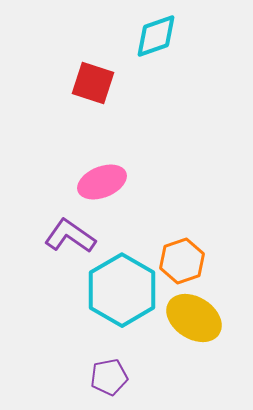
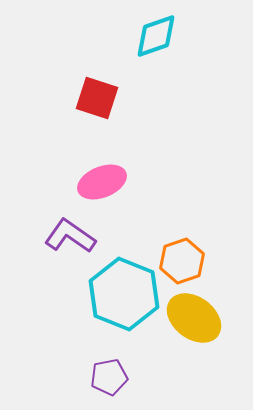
red square: moved 4 px right, 15 px down
cyan hexagon: moved 2 px right, 4 px down; rotated 8 degrees counterclockwise
yellow ellipse: rotated 4 degrees clockwise
